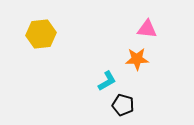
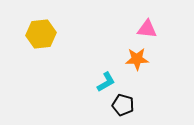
cyan L-shape: moved 1 px left, 1 px down
